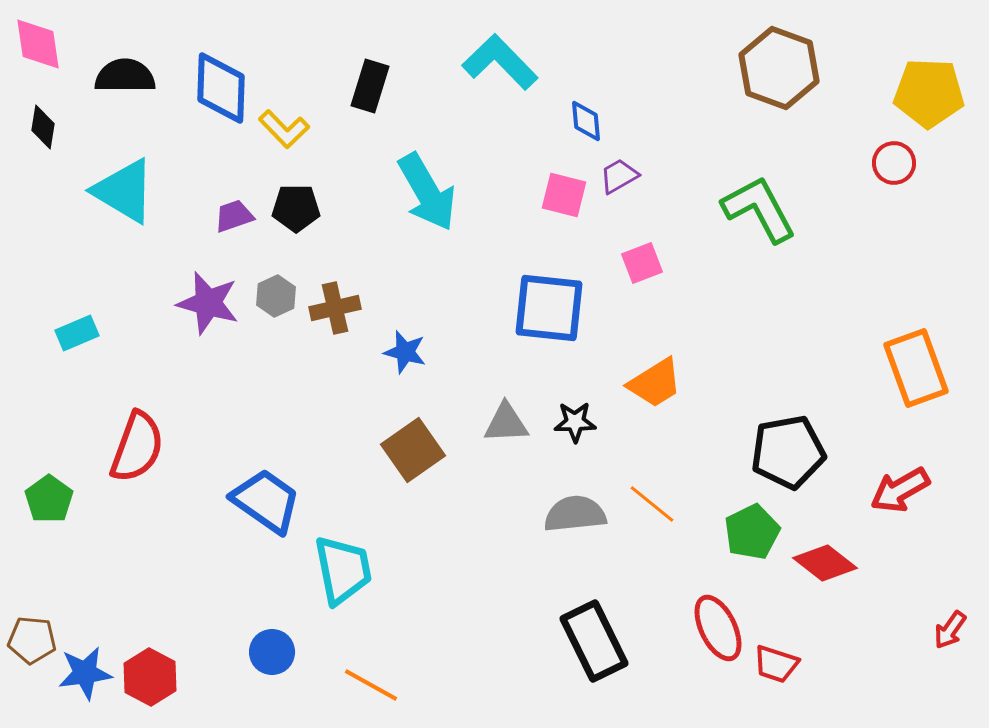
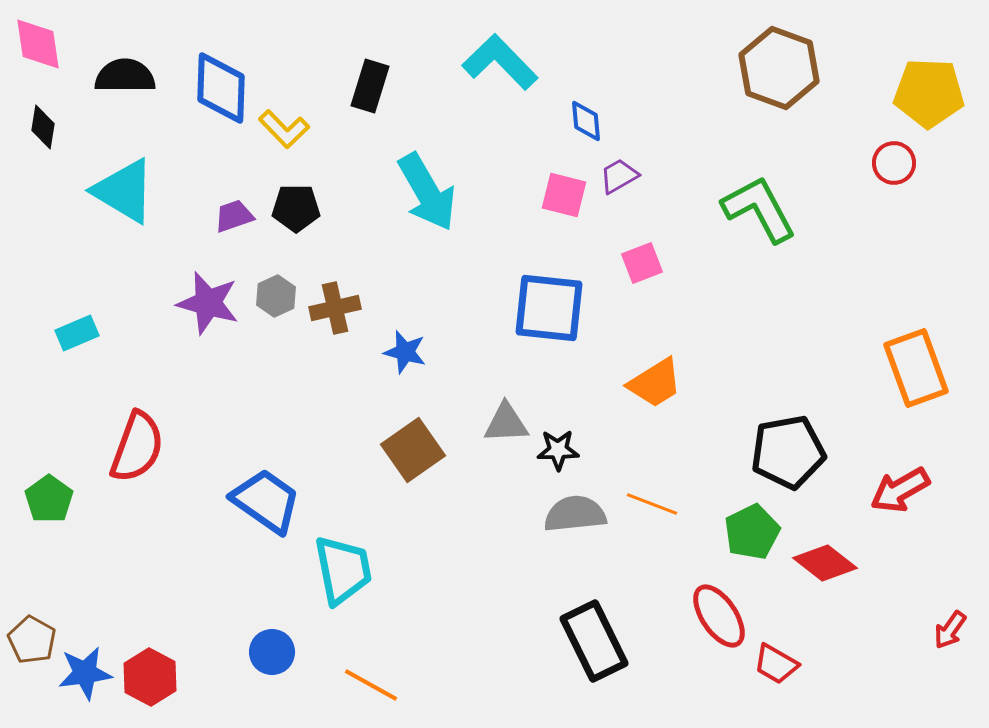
black star at (575, 422): moved 17 px left, 28 px down
orange line at (652, 504): rotated 18 degrees counterclockwise
red ellipse at (718, 628): moved 1 px right, 12 px up; rotated 8 degrees counterclockwise
brown pentagon at (32, 640): rotated 24 degrees clockwise
red trapezoid at (776, 664): rotated 12 degrees clockwise
